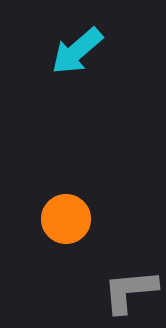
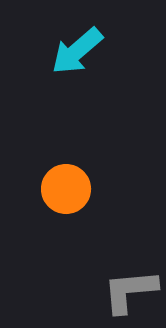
orange circle: moved 30 px up
